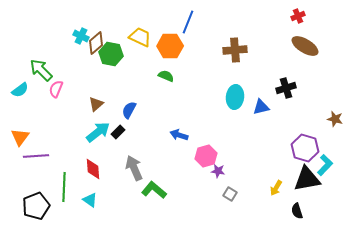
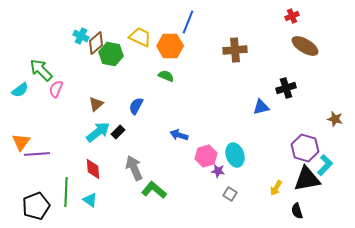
red cross: moved 6 px left
cyan ellipse: moved 58 px down; rotated 25 degrees counterclockwise
blue semicircle: moved 7 px right, 4 px up
orange triangle: moved 1 px right, 5 px down
purple line: moved 1 px right, 2 px up
green line: moved 2 px right, 5 px down
